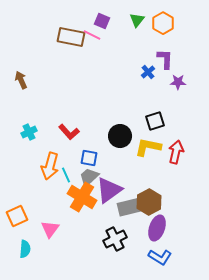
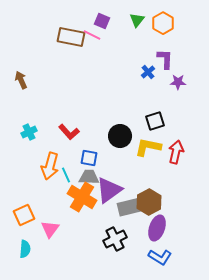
gray trapezoid: rotated 45 degrees clockwise
orange square: moved 7 px right, 1 px up
